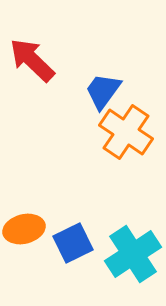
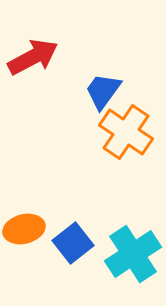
red arrow: moved 1 px right, 3 px up; rotated 108 degrees clockwise
blue square: rotated 12 degrees counterclockwise
